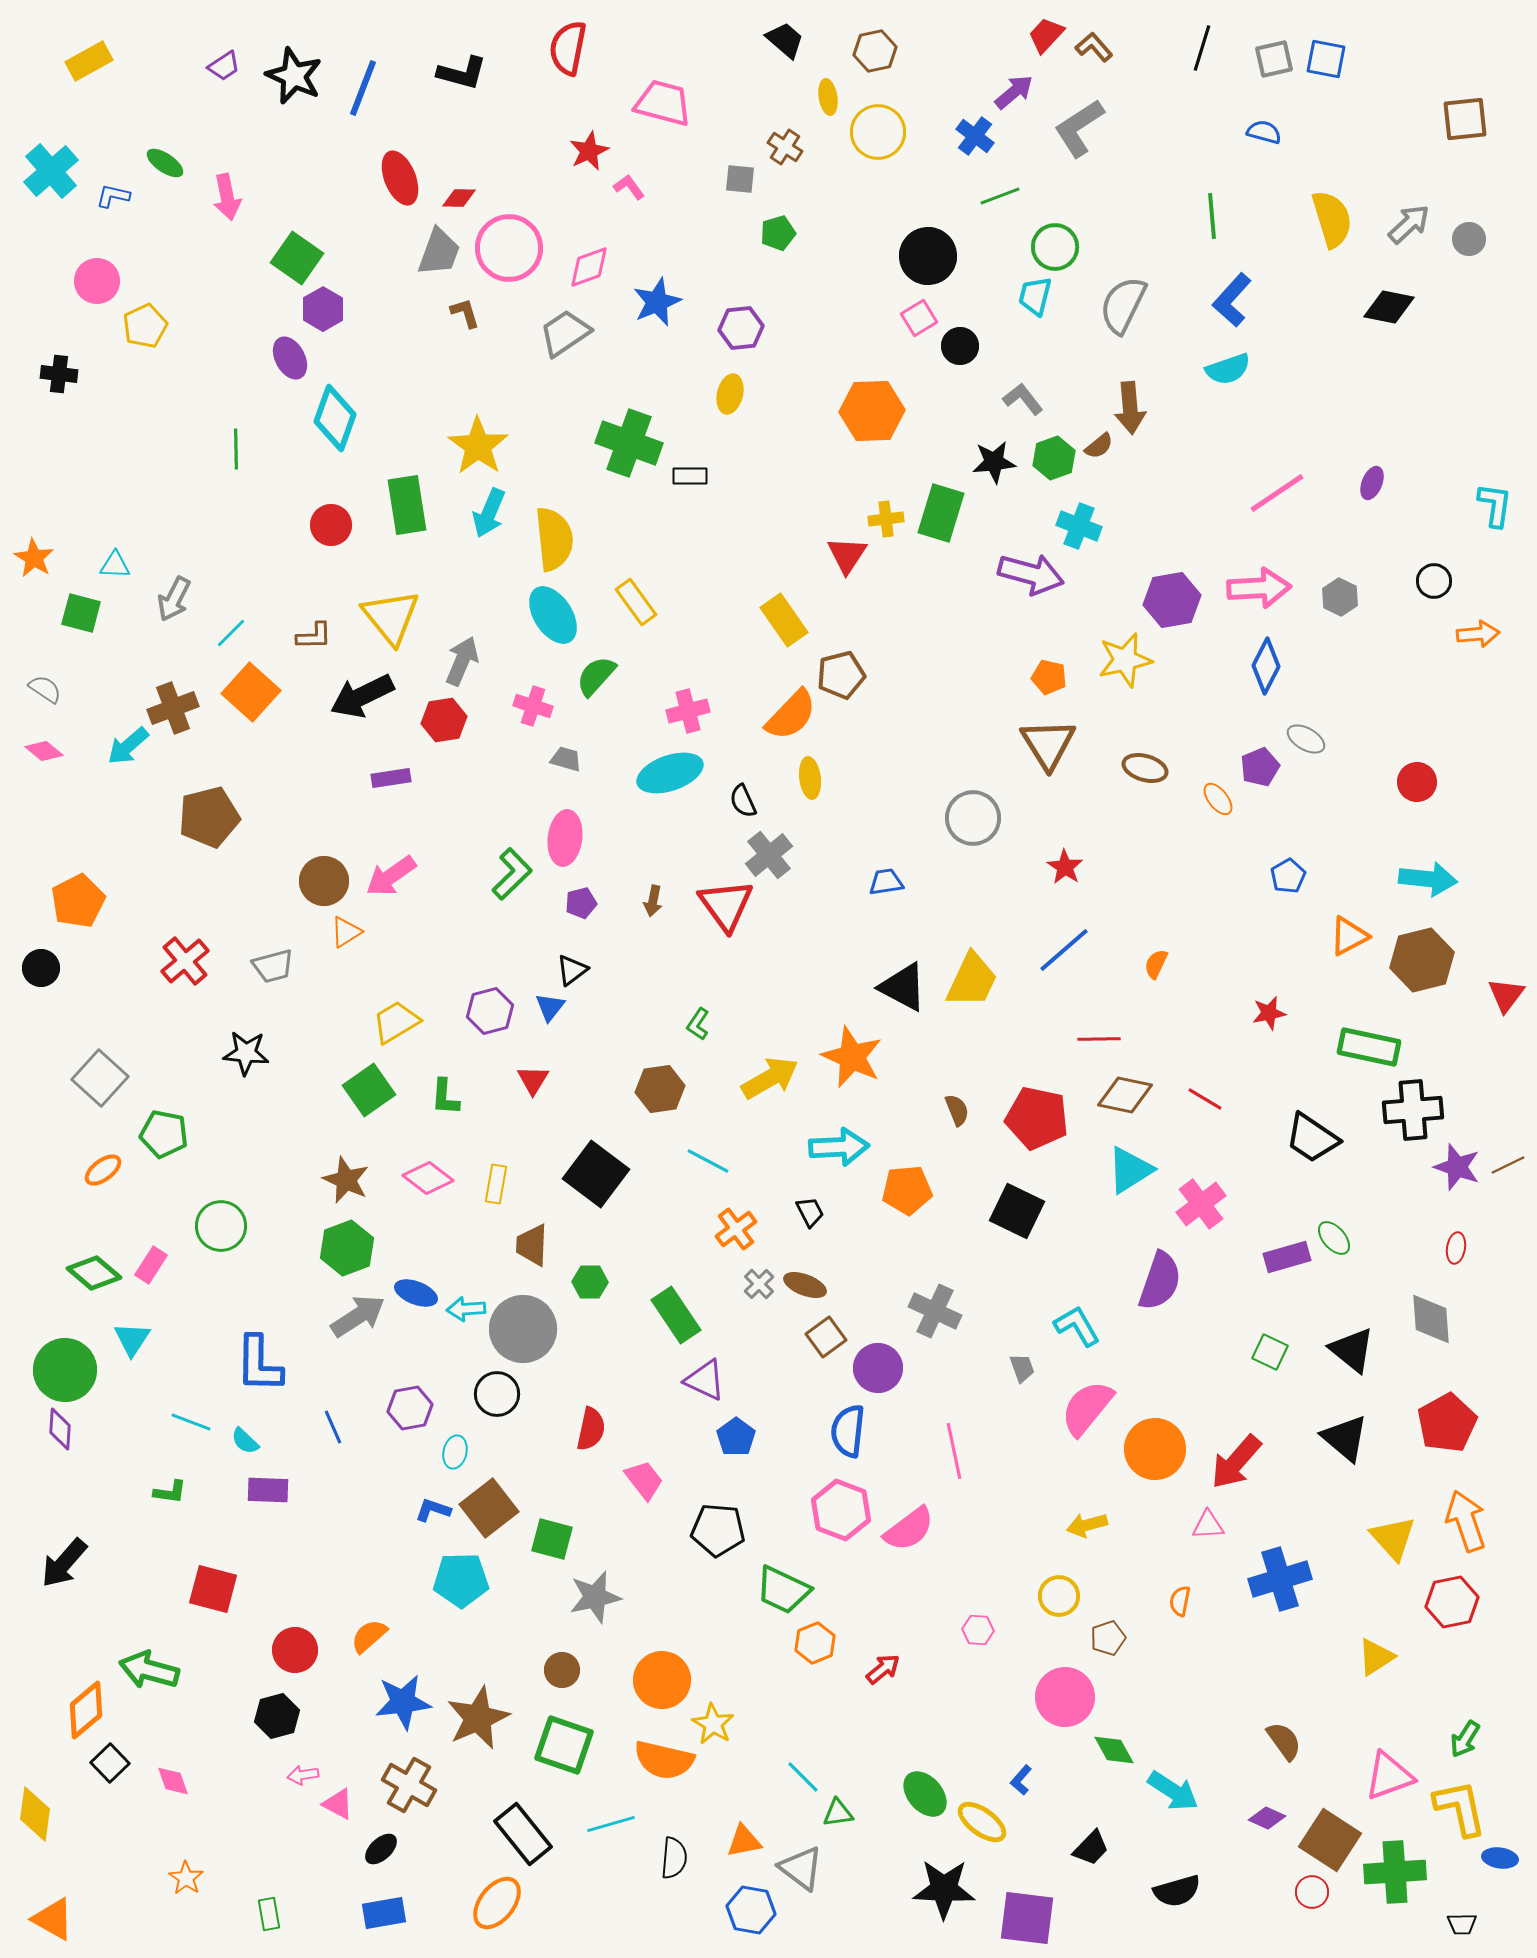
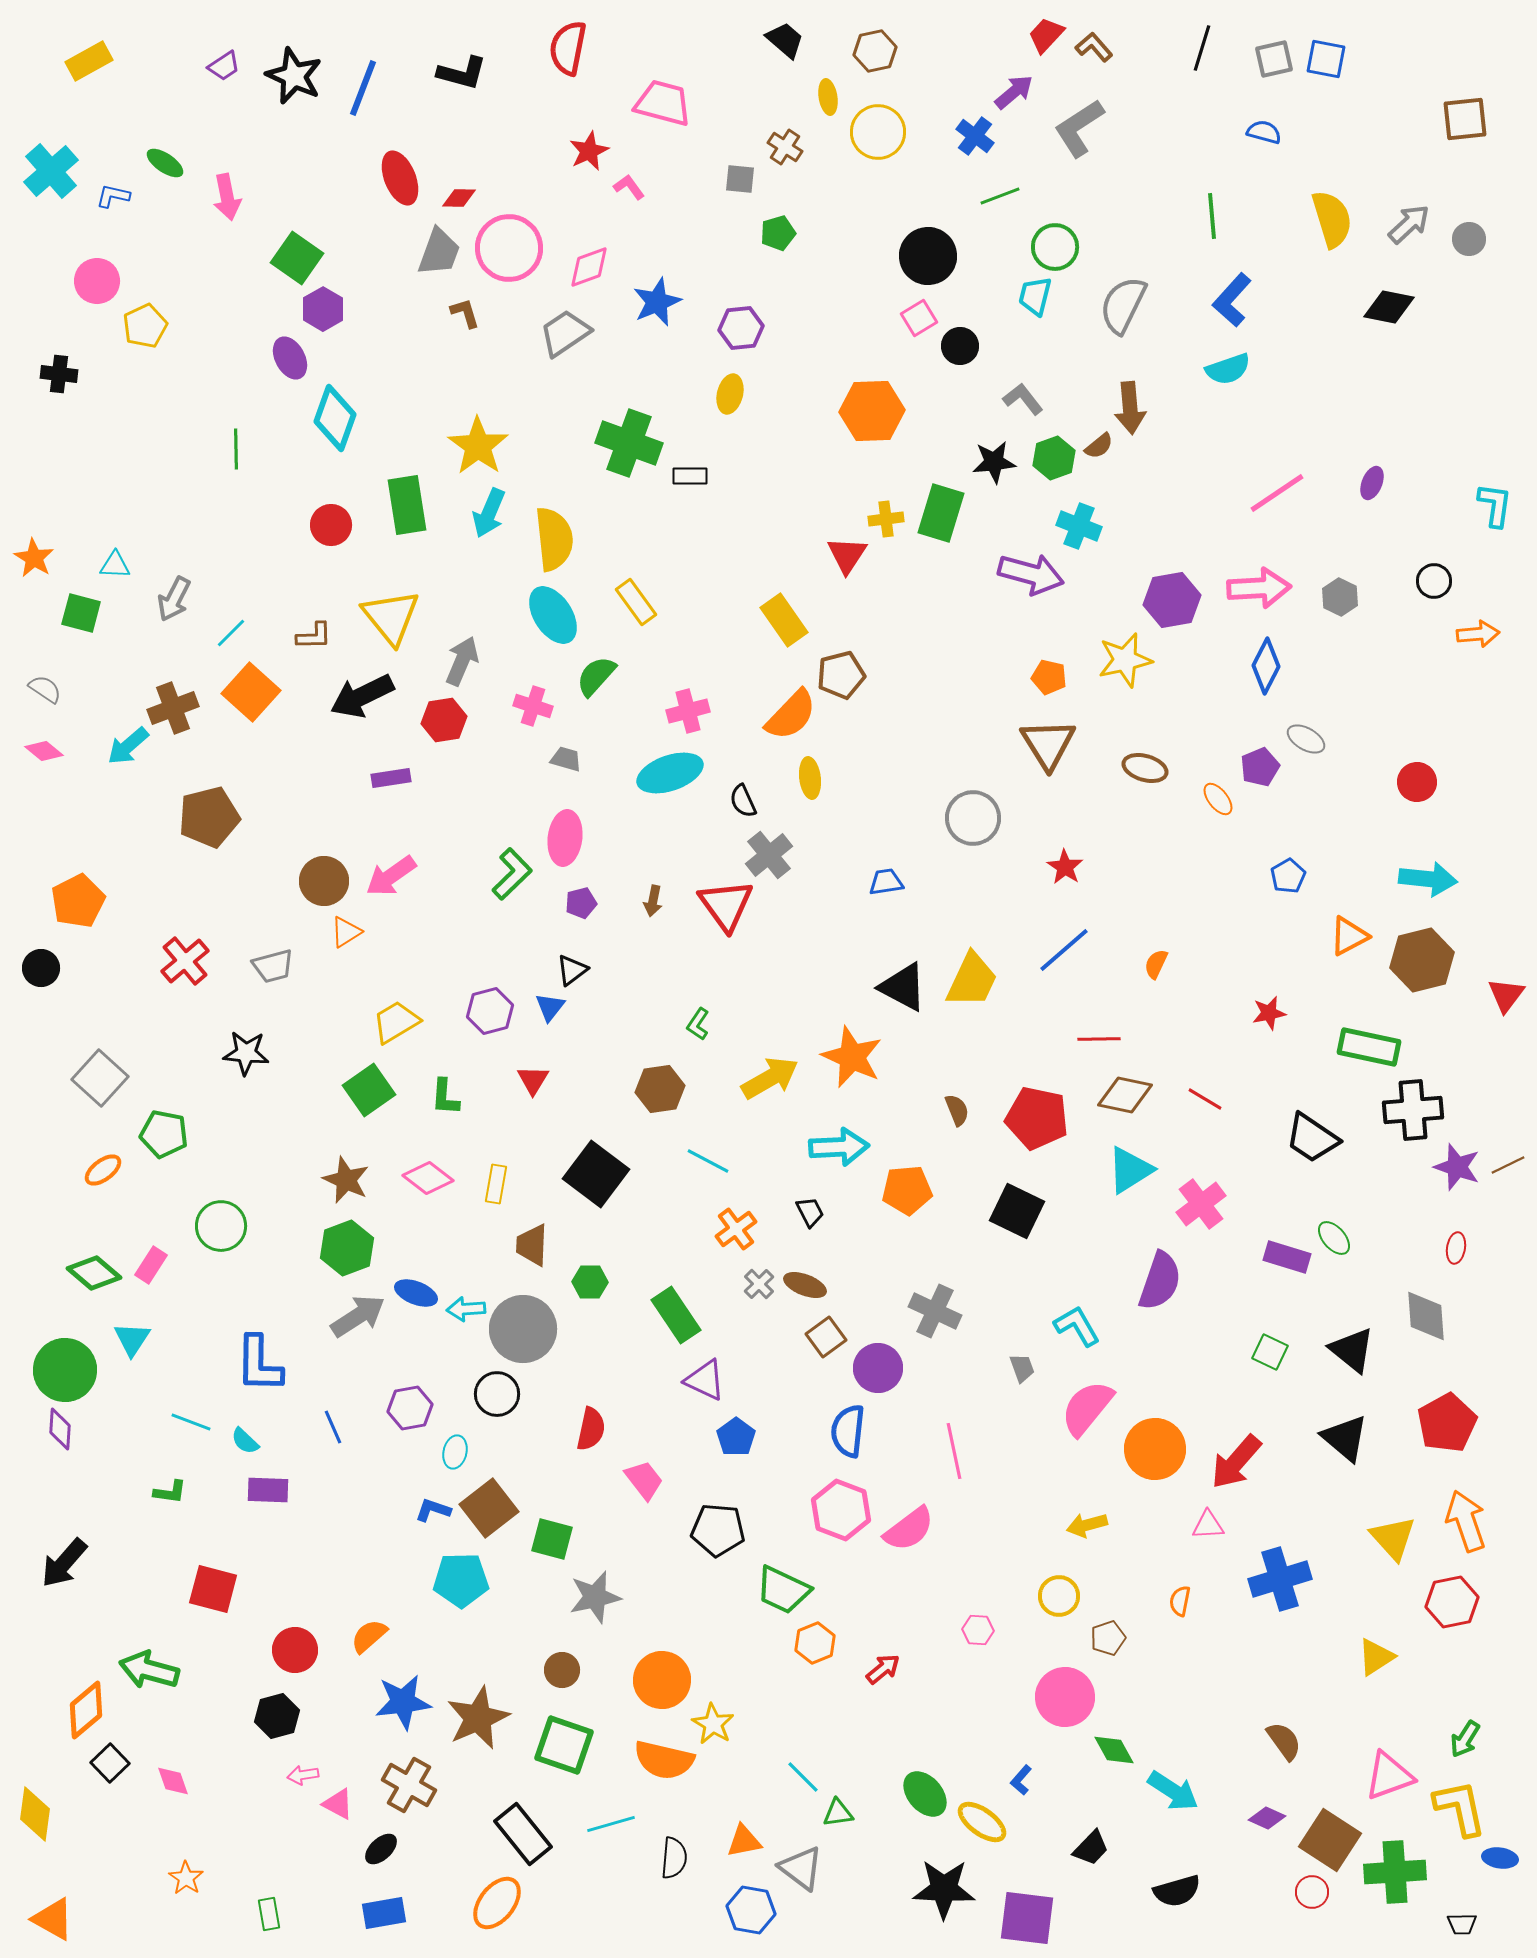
purple rectangle at (1287, 1257): rotated 33 degrees clockwise
gray diamond at (1431, 1319): moved 5 px left, 3 px up
